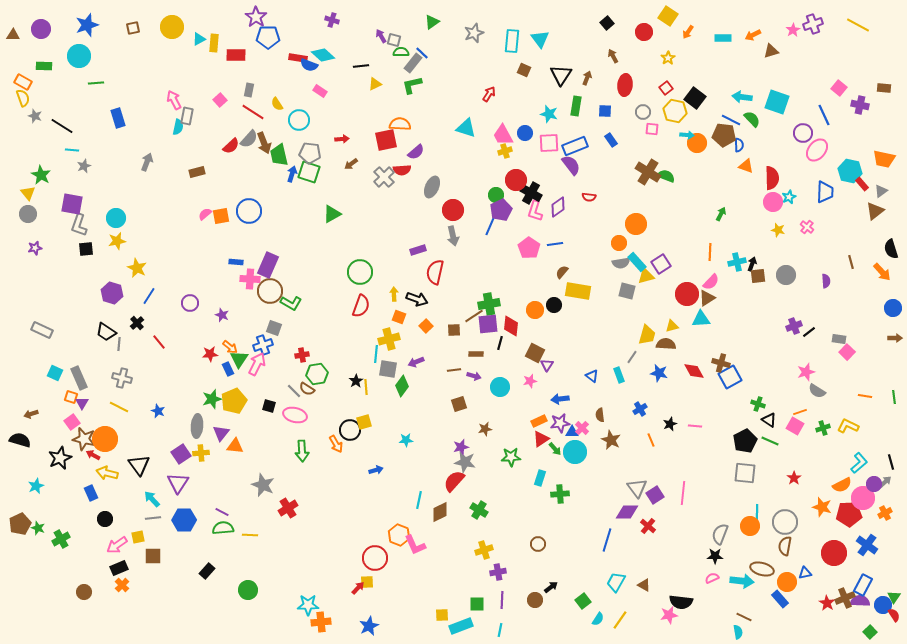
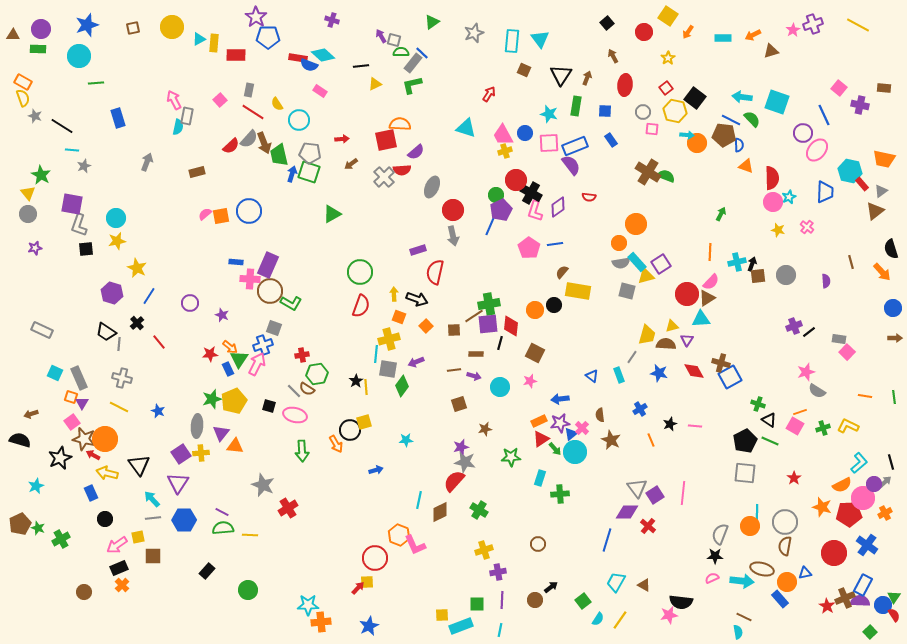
green rectangle at (44, 66): moved 6 px left, 17 px up
purple triangle at (547, 365): moved 140 px right, 25 px up
blue triangle at (572, 432): moved 1 px left, 2 px down; rotated 40 degrees counterclockwise
red star at (827, 603): moved 3 px down
